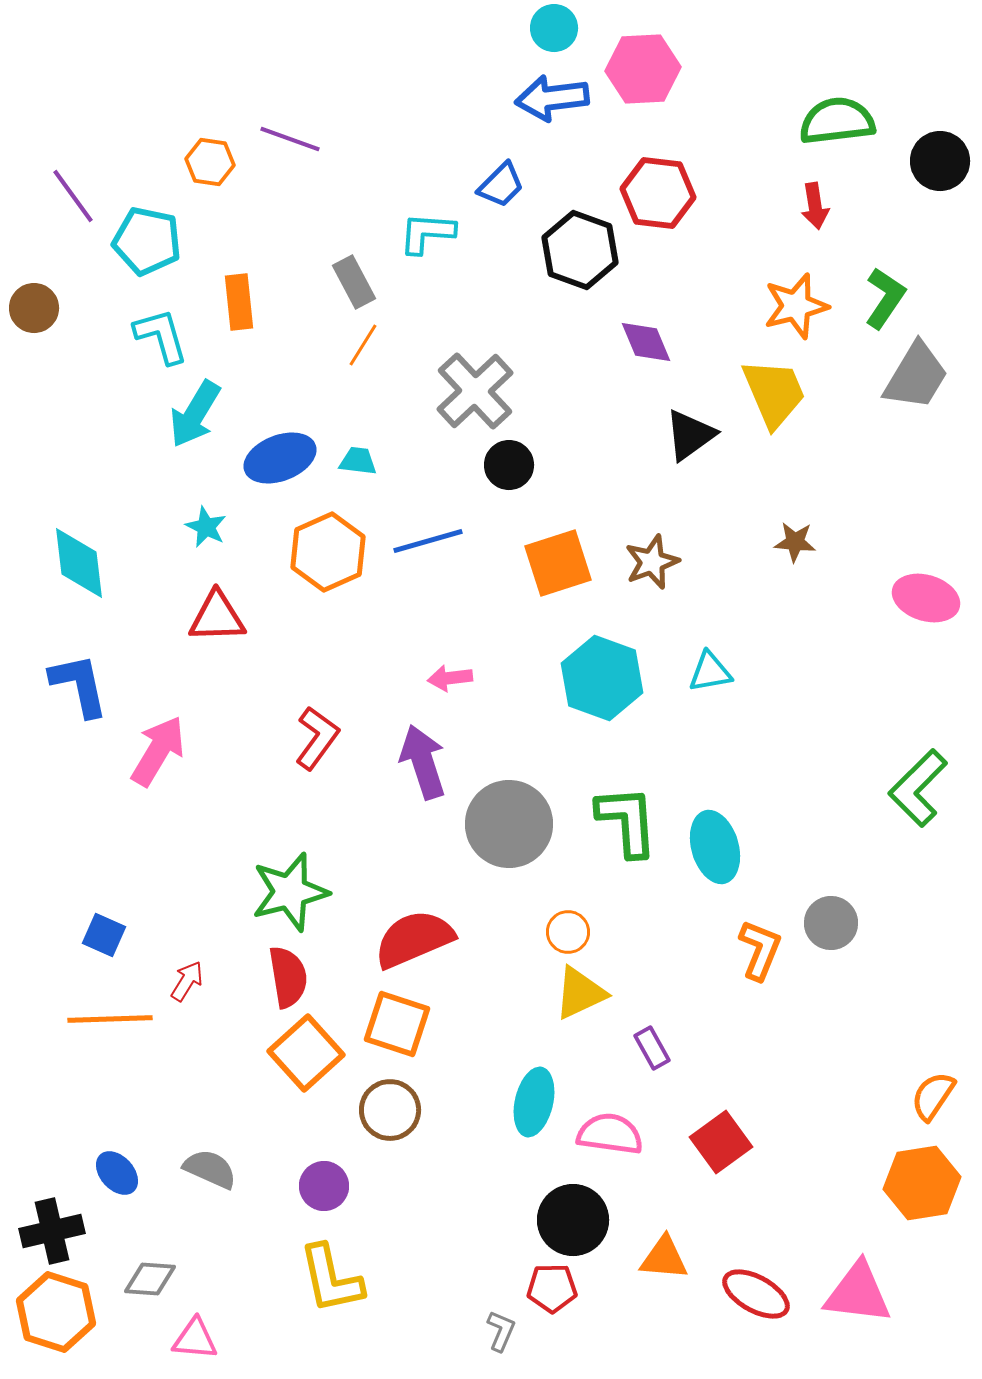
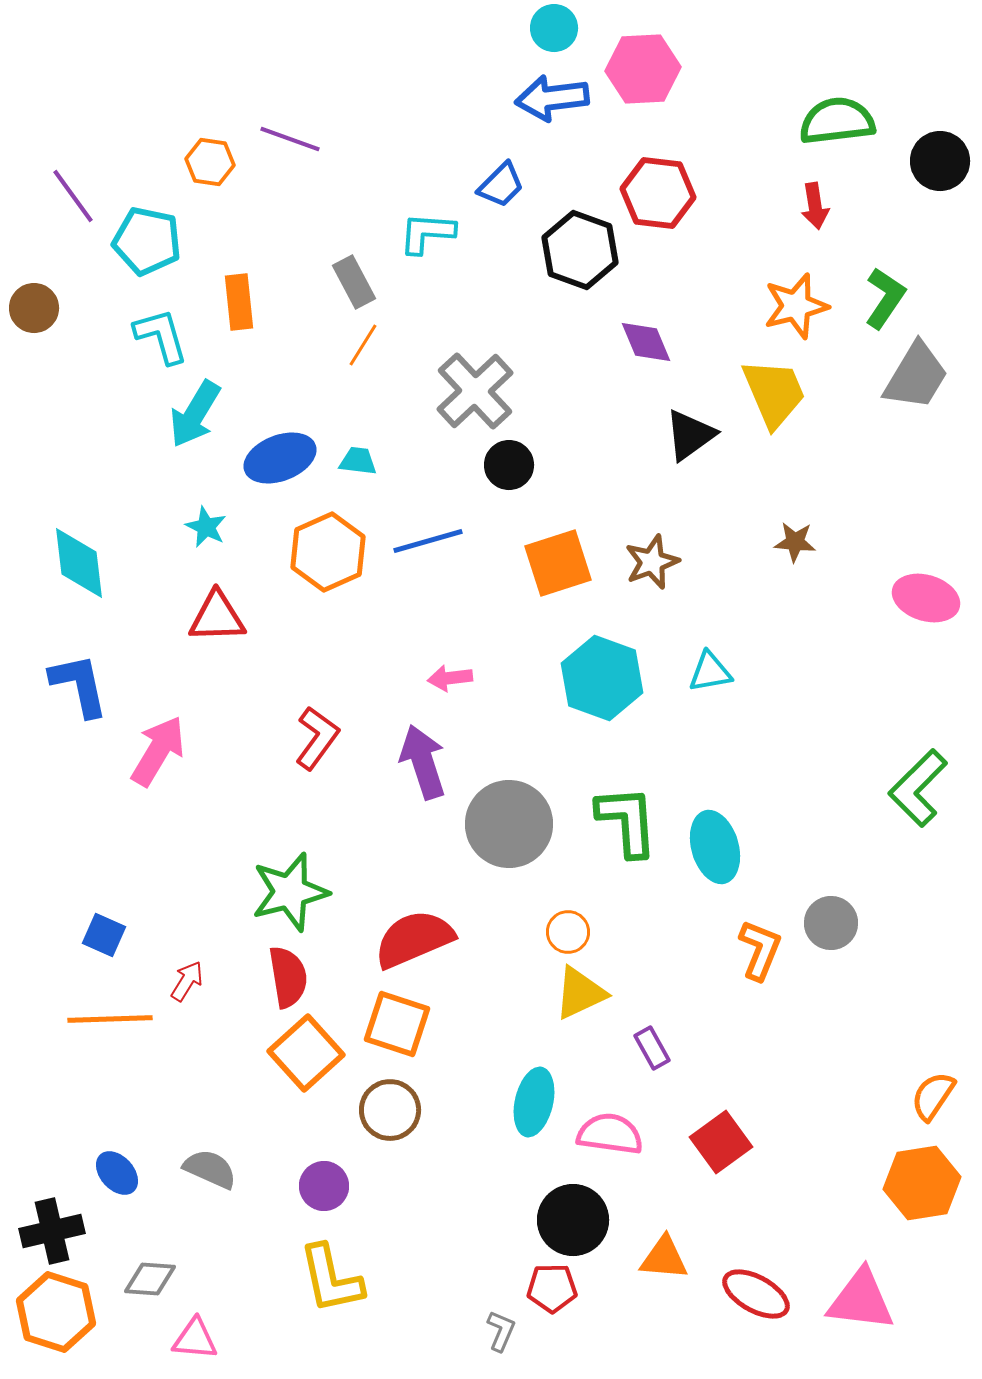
pink triangle at (858, 1293): moved 3 px right, 7 px down
